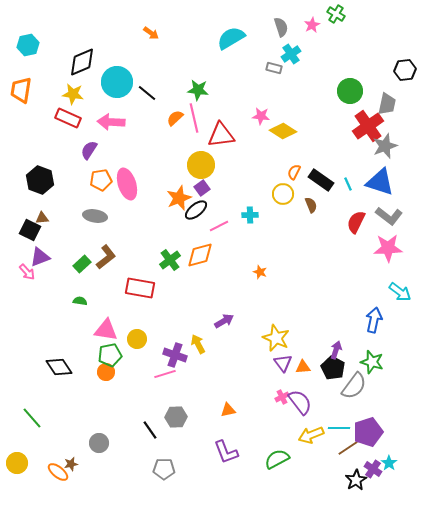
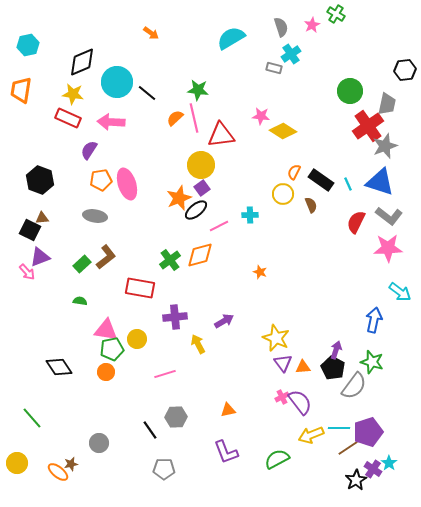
green pentagon at (110, 355): moved 2 px right, 6 px up
purple cross at (175, 355): moved 38 px up; rotated 25 degrees counterclockwise
